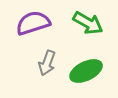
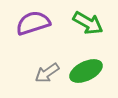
gray arrow: moved 10 px down; rotated 35 degrees clockwise
